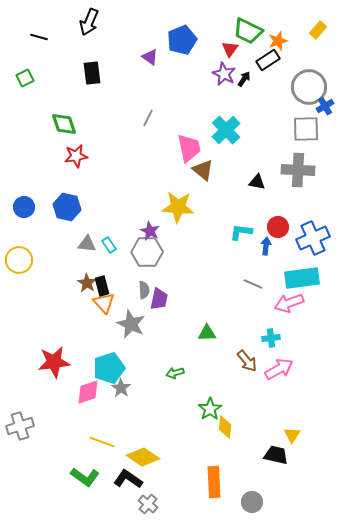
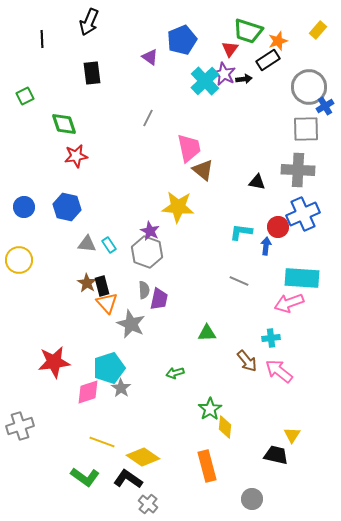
green trapezoid at (248, 31): rotated 8 degrees counterclockwise
black line at (39, 37): moved 3 px right, 2 px down; rotated 72 degrees clockwise
green square at (25, 78): moved 18 px down
black arrow at (244, 79): rotated 49 degrees clockwise
cyan cross at (226, 130): moved 21 px left, 49 px up
blue cross at (313, 238): moved 10 px left, 24 px up
gray hexagon at (147, 252): rotated 20 degrees clockwise
cyan rectangle at (302, 278): rotated 12 degrees clockwise
gray line at (253, 284): moved 14 px left, 3 px up
orange triangle at (104, 303): moved 3 px right
pink arrow at (279, 369): moved 2 px down; rotated 112 degrees counterclockwise
orange rectangle at (214, 482): moved 7 px left, 16 px up; rotated 12 degrees counterclockwise
gray circle at (252, 502): moved 3 px up
